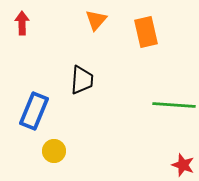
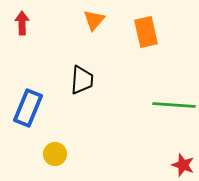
orange triangle: moved 2 px left
blue rectangle: moved 6 px left, 3 px up
yellow circle: moved 1 px right, 3 px down
